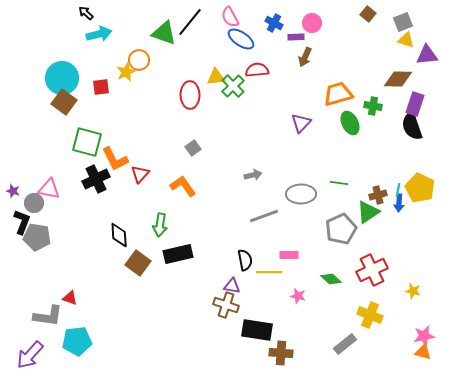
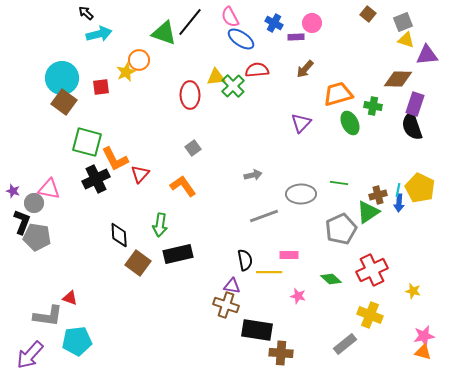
brown arrow at (305, 57): moved 12 px down; rotated 18 degrees clockwise
